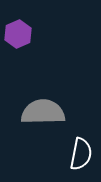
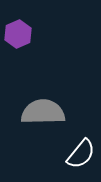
white semicircle: rotated 28 degrees clockwise
